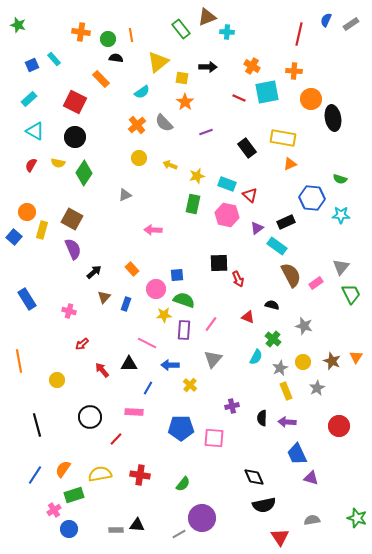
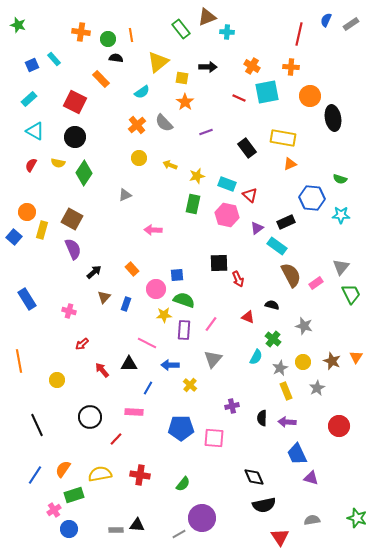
orange cross at (294, 71): moved 3 px left, 4 px up
orange circle at (311, 99): moved 1 px left, 3 px up
black line at (37, 425): rotated 10 degrees counterclockwise
